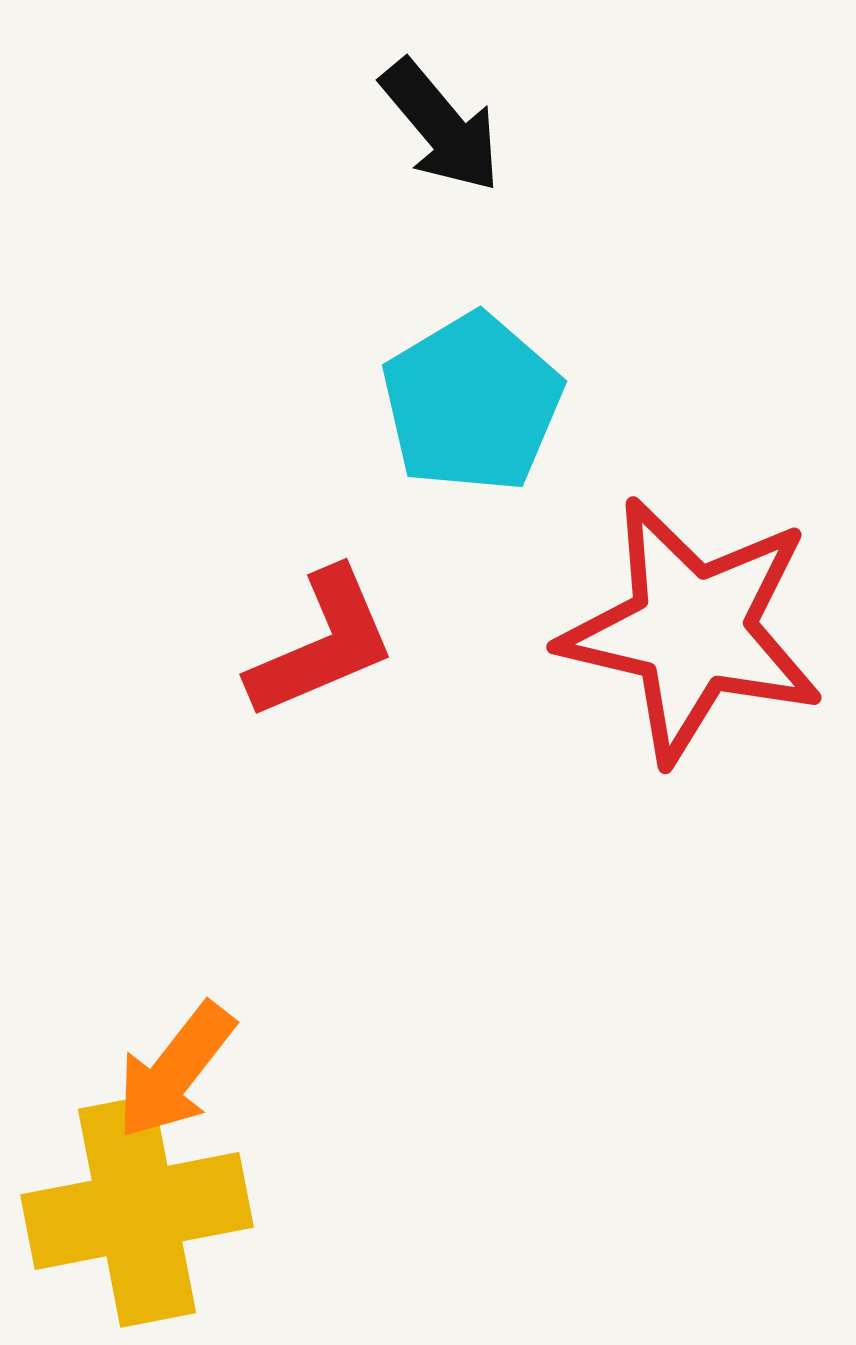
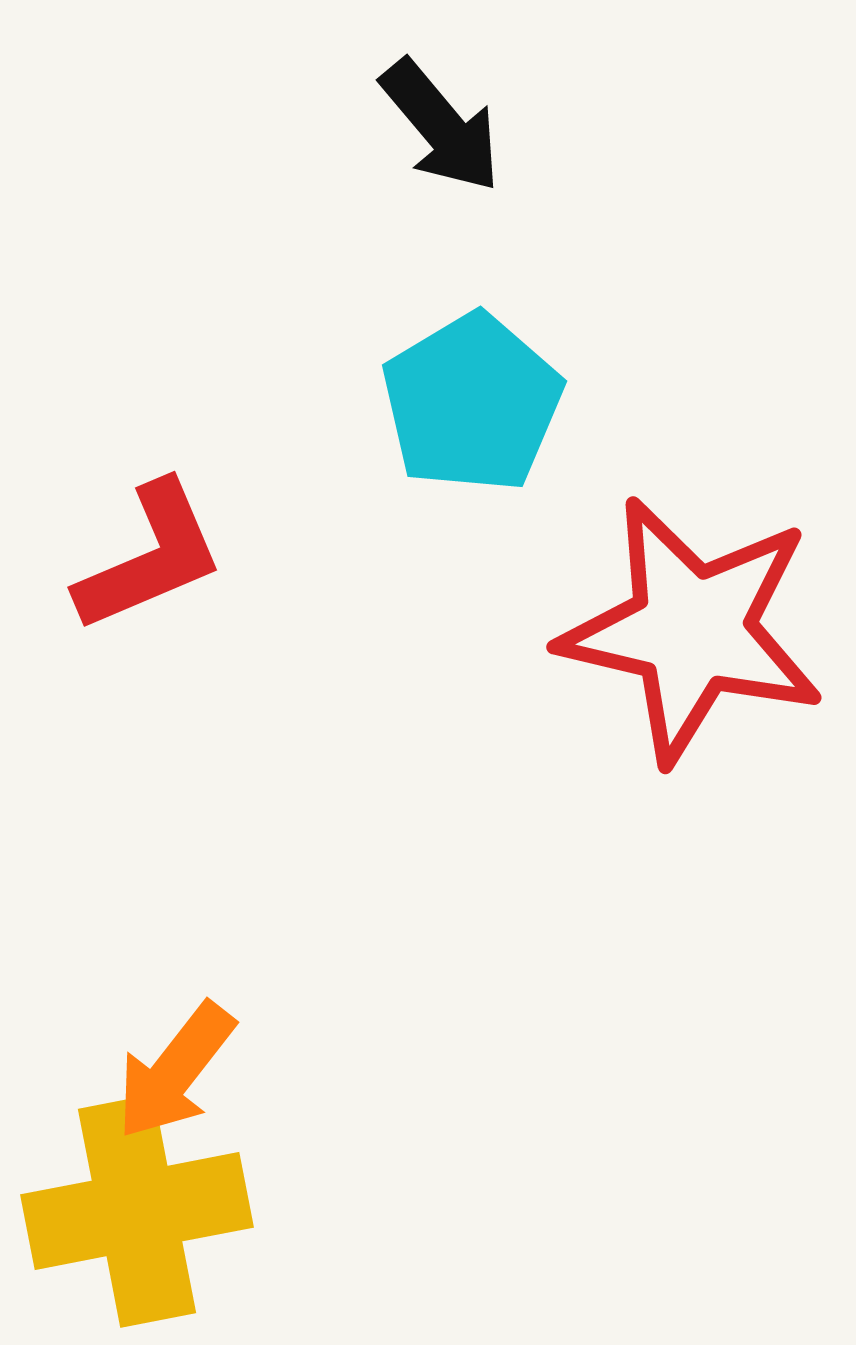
red L-shape: moved 172 px left, 87 px up
